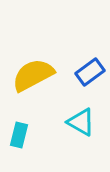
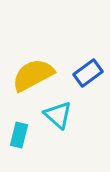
blue rectangle: moved 2 px left, 1 px down
cyan triangle: moved 23 px left, 7 px up; rotated 12 degrees clockwise
